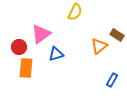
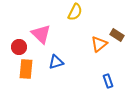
pink triangle: rotated 40 degrees counterclockwise
orange triangle: moved 2 px up
blue triangle: moved 8 px down
orange rectangle: moved 1 px down
blue rectangle: moved 4 px left, 1 px down; rotated 48 degrees counterclockwise
